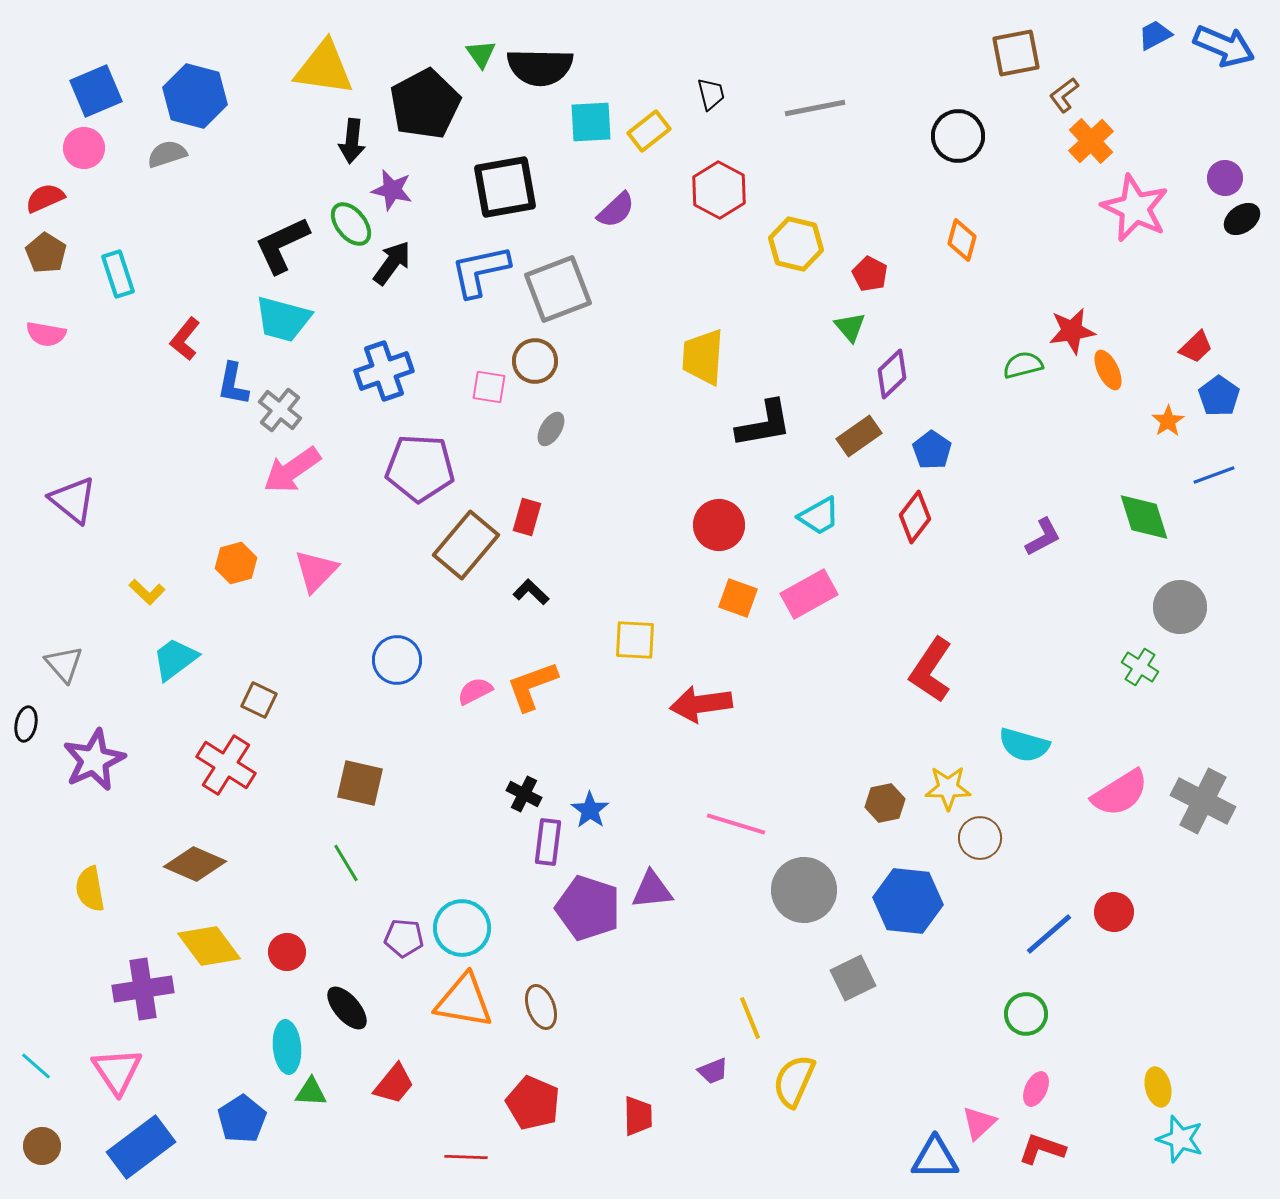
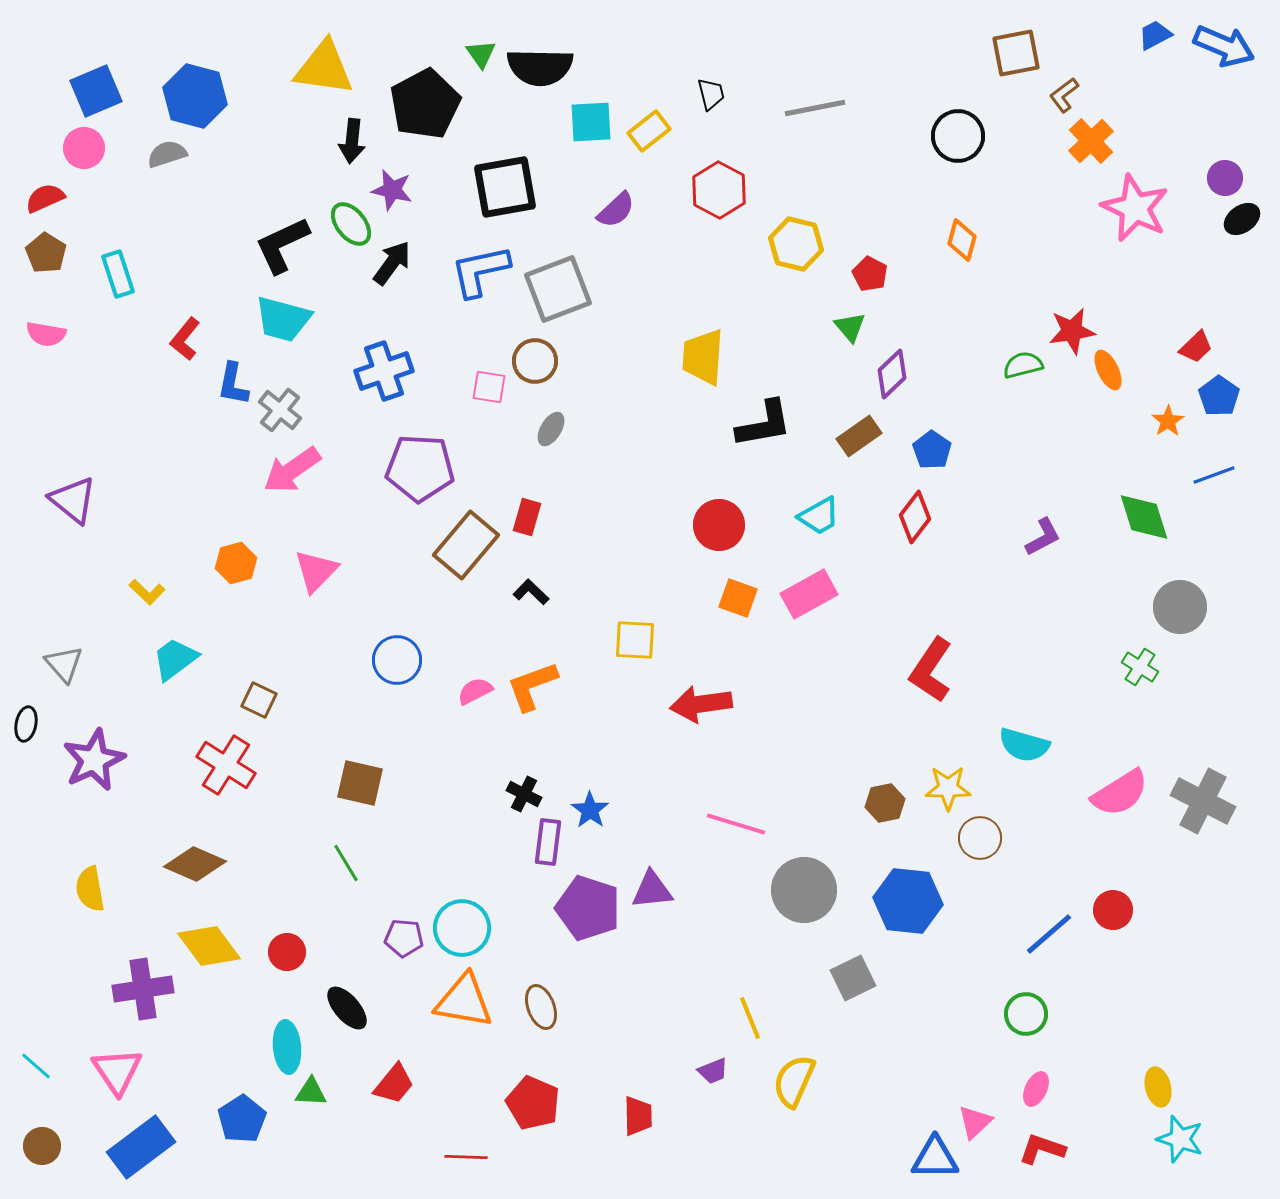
red circle at (1114, 912): moved 1 px left, 2 px up
pink triangle at (979, 1123): moved 4 px left, 1 px up
